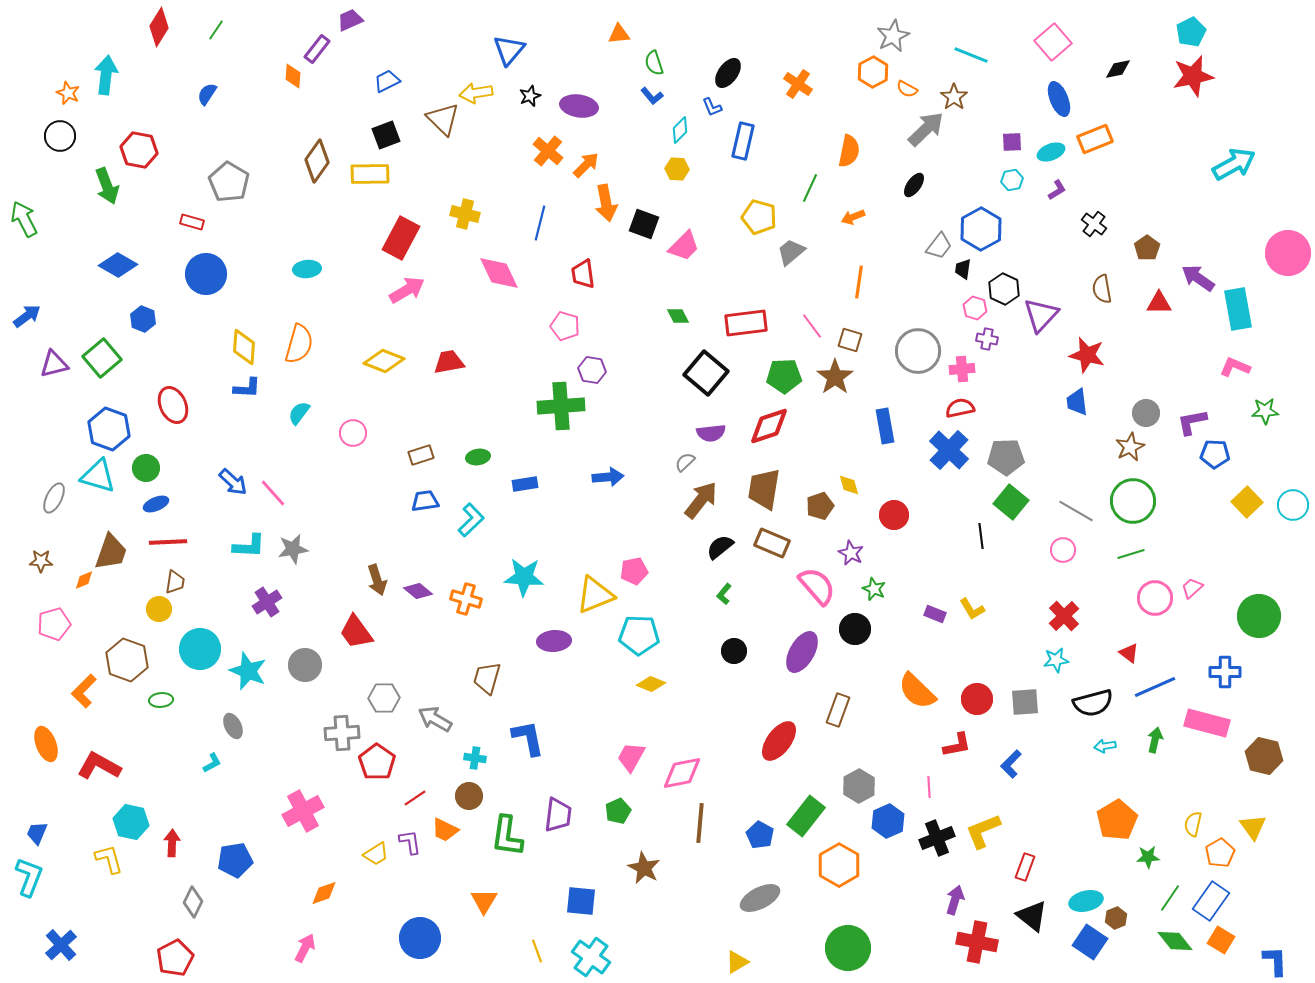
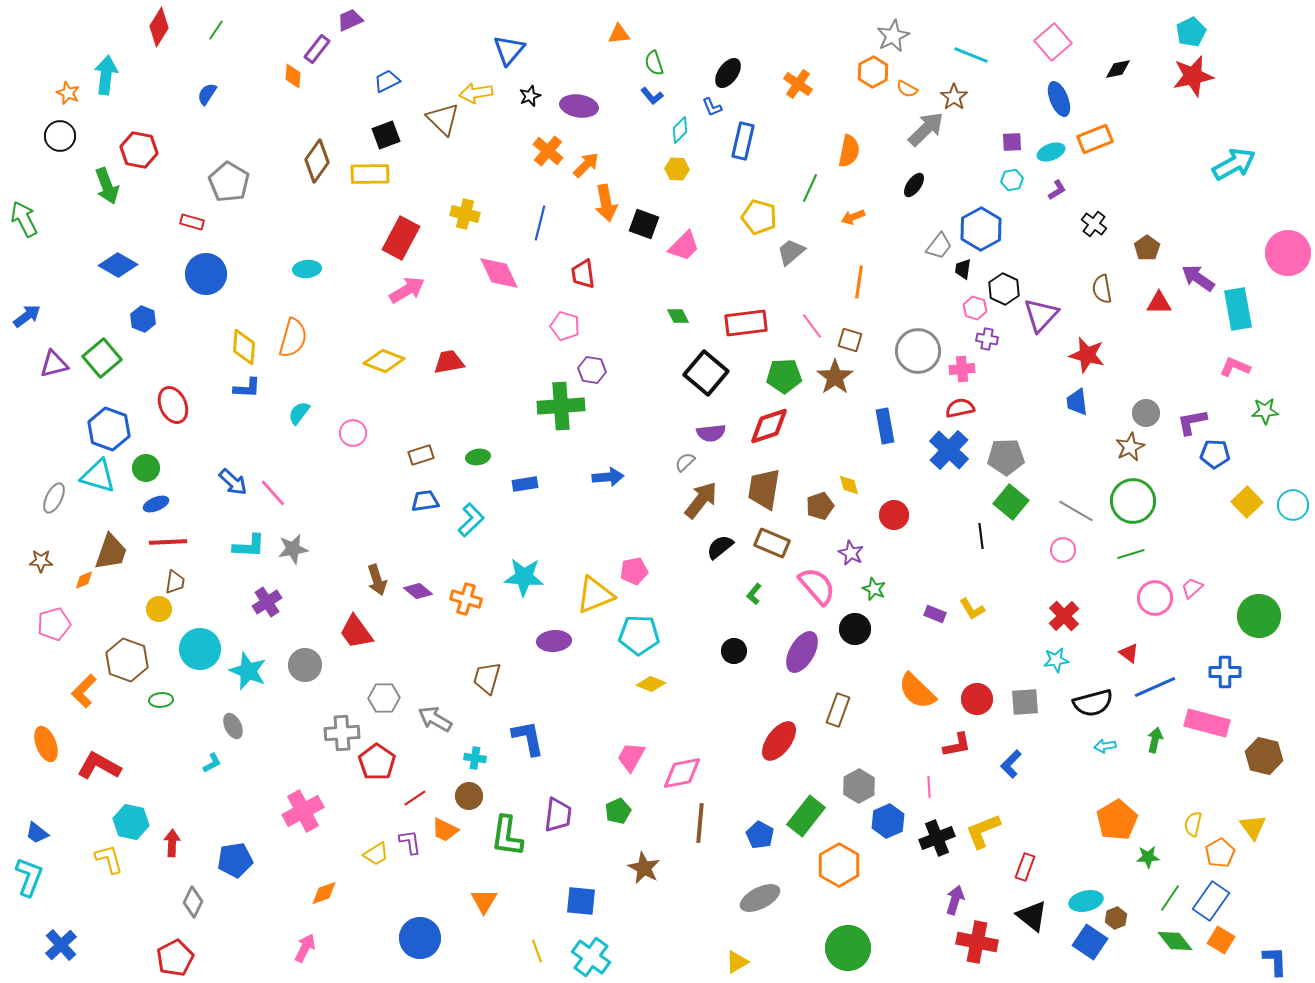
orange semicircle at (299, 344): moved 6 px left, 6 px up
green L-shape at (724, 594): moved 30 px right
blue trapezoid at (37, 833): rotated 75 degrees counterclockwise
